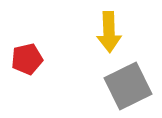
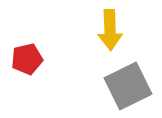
yellow arrow: moved 1 px right, 2 px up
